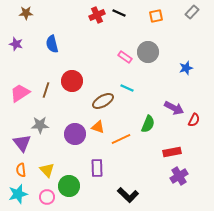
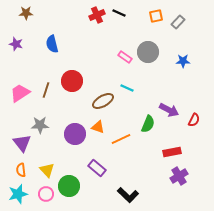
gray rectangle: moved 14 px left, 10 px down
blue star: moved 3 px left, 7 px up; rotated 16 degrees clockwise
purple arrow: moved 5 px left, 2 px down
purple rectangle: rotated 48 degrees counterclockwise
pink circle: moved 1 px left, 3 px up
